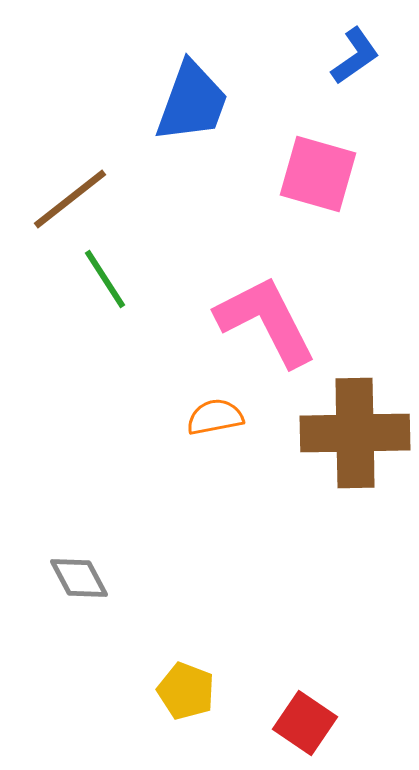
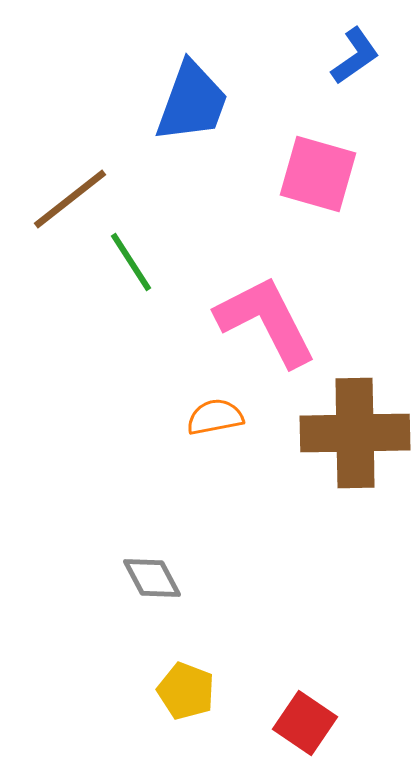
green line: moved 26 px right, 17 px up
gray diamond: moved 73 px right
